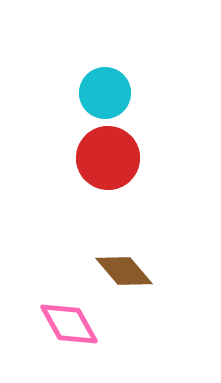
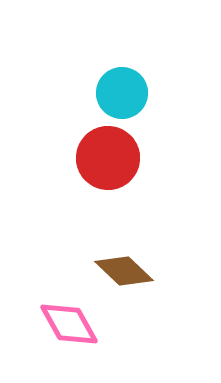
cyan circle: moved 17 px right
brown diamond: rotated 6 degrees counterclockwise
